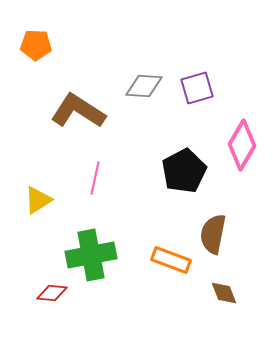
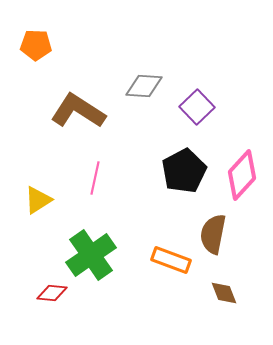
purple square: moved 19 px down; rotated 28 degrees counterclockwise
pink diamond: moved 30 px down; rotated 12 degrees clockwise
green cross: rotated 24 degrees counterclockwise
